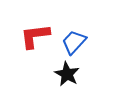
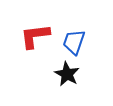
blue trapezoid: rotated 24 degrees counterclockwise
